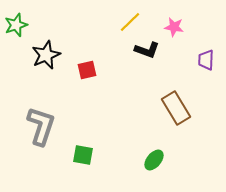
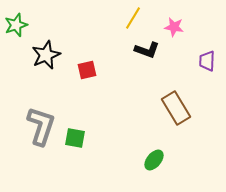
yellow line: moved 3 px right, 4 px up; rotated 15 degrees counterclockwise
purple trapezoid: moved 1 px right, 1 px down
green square: moved 8 px left, 17 px up
